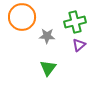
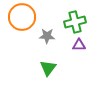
purple triangle: rotated 40 degrees clockwise
